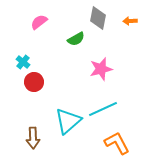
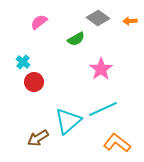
gray diamond: rotated 65 degrees counterclockwise
pink star: rotated 20 degrees counterclockwise
brown arrow: moved 5 px right; rotated 60 degrees clockwise
orange L-shape: rotated 24 degrees counterclockwise
